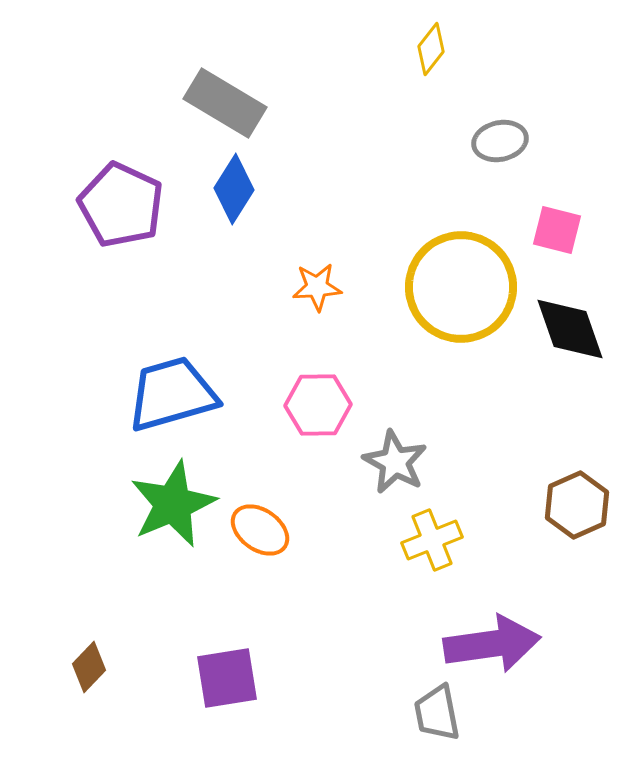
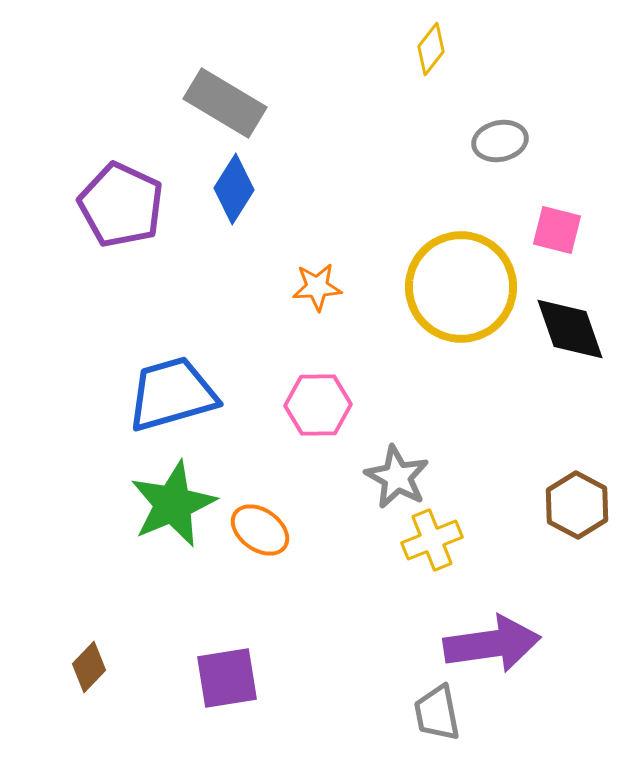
gray star: moved 2 px right, 15 px down
brown hexagon: rotated 8 degrees counterclockwise
